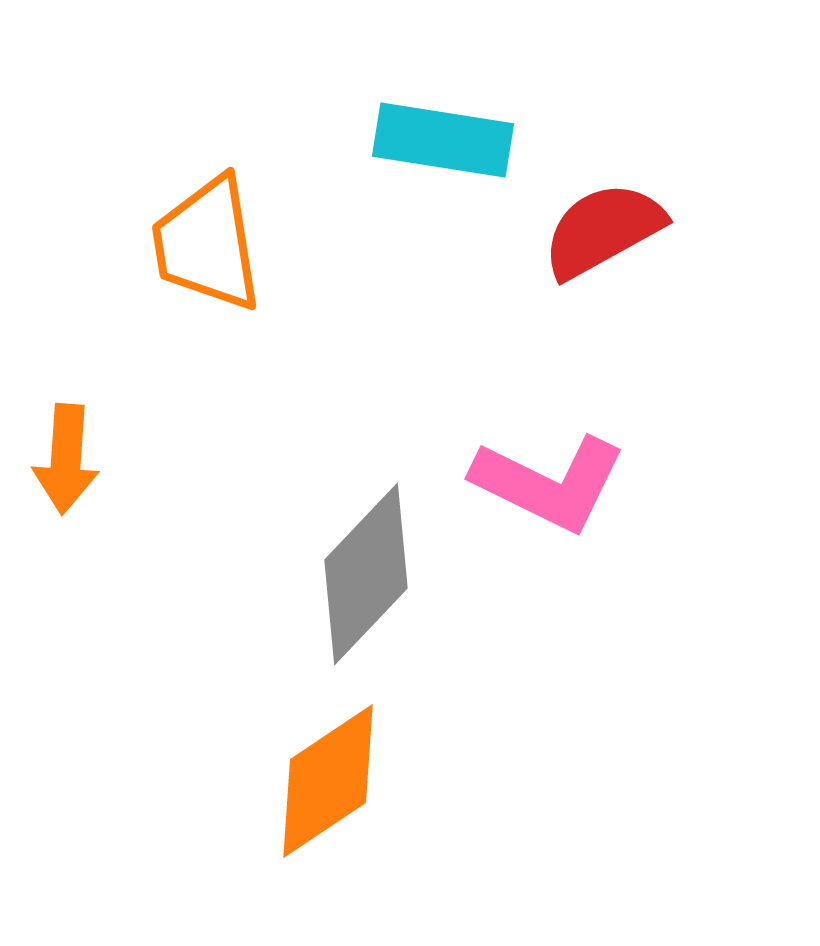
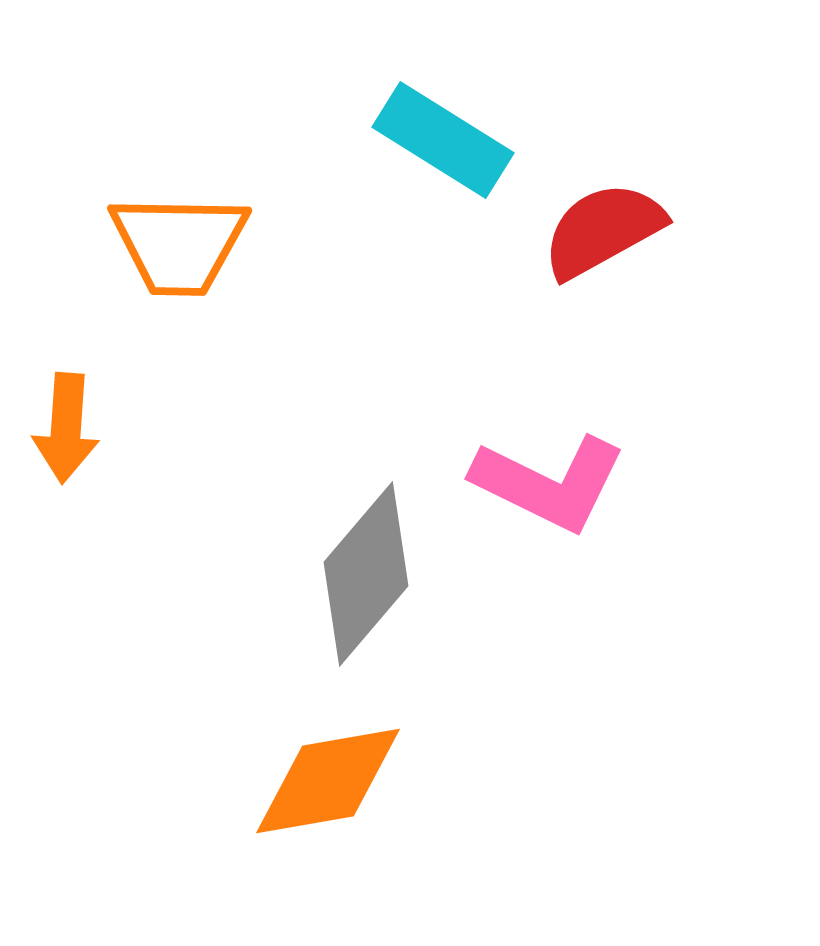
cyan rectangle: rotated 23 degrees clockwise
orange trapezoid: moved 28 px left; rotated 80 degrees counterclockwise
orange arrow: moved 31 px up
gray diamond: rotated 3 degrees counterclockwise
orange diamond: rotated 24 degrees clockwise
